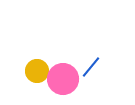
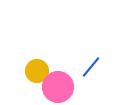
pink circle: moved 5 px left, 8 px down
